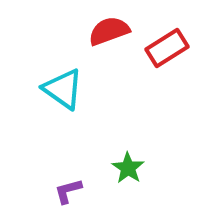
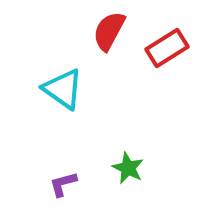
red semicircle: rotated 42 degrees counterclockwise
green star: rotated 8 degrees counterclockwise
purple L-shape: moved 5 px left, 7 px up
